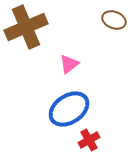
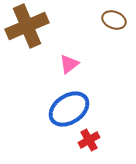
brown cross: moved 1 px right, 1 px up
